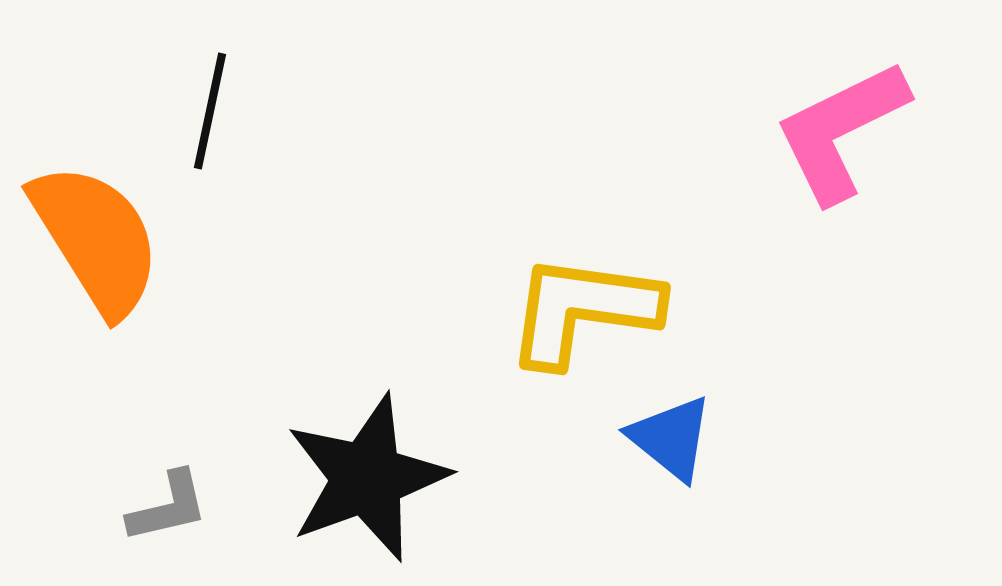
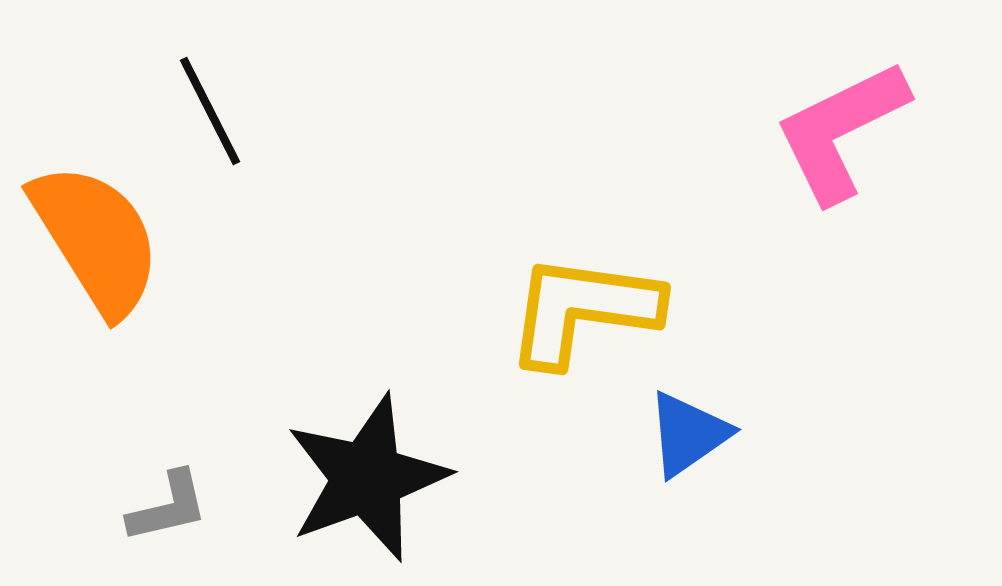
black line: rotated 39 degrees counterclockwise
blue triangle: moved 17 px right, 4 px up; rotated 46 degrees clockwise
